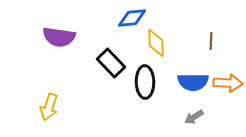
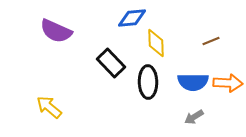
purple semicircle: moved 3 px left, 6 px up; rotated 16 degrees clockwise
brown line: rotated 66 degrees clockwise
black ellipse: moved 3 px right
yellow arrow: rotated 112 degrees clockwise
